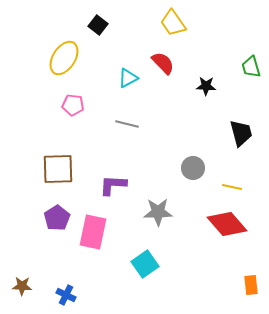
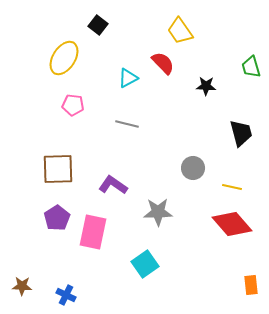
yellow trapezoid: moved 7 px right, 8 px down
purple L-shape: rotated 32 degrees clockwise
red diamond: moved 5 px right
